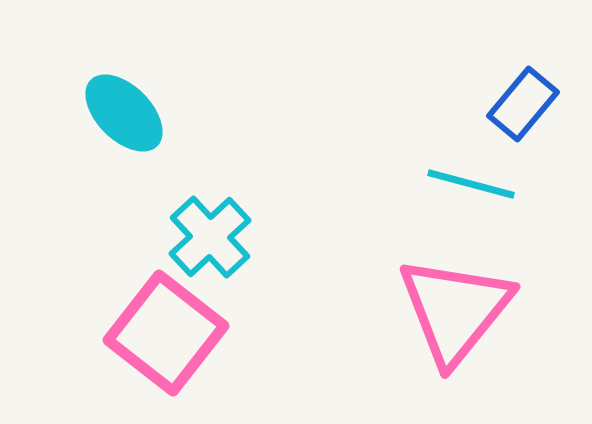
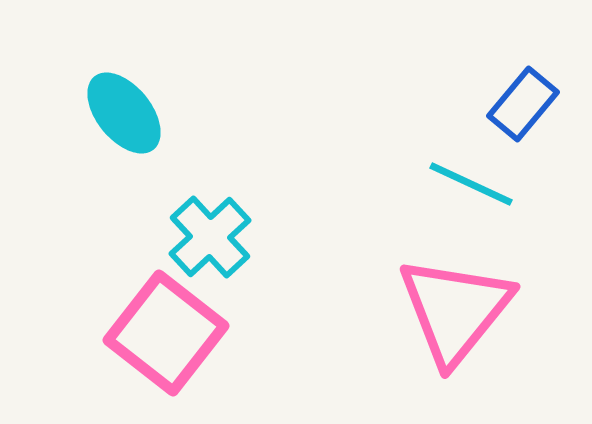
cyan ellipse: rotated 6 degrees clockwise
cyan line: rotated 10 degrees clockwise
